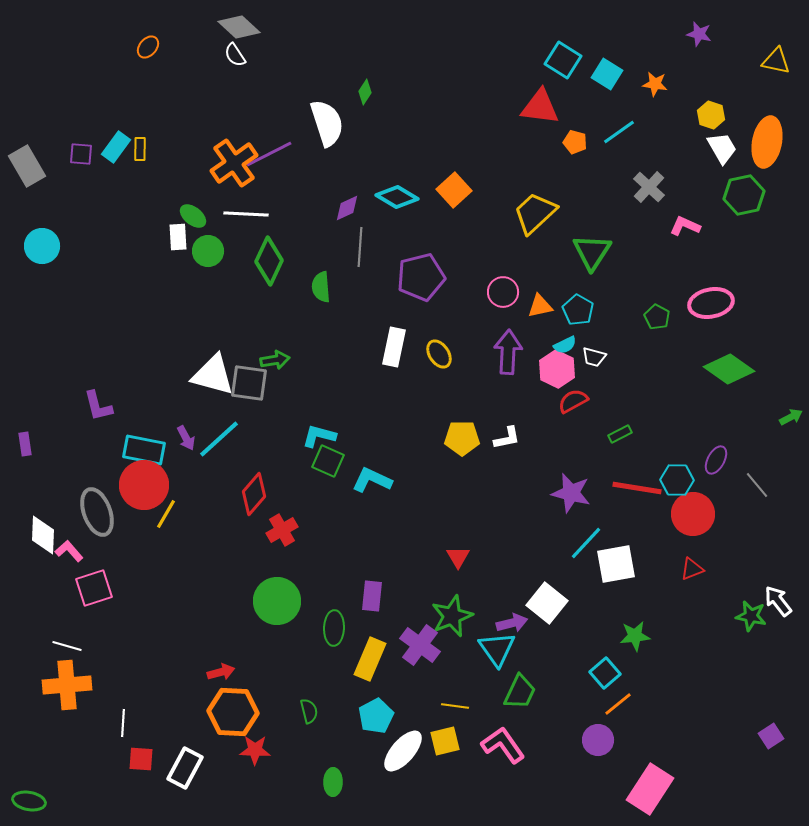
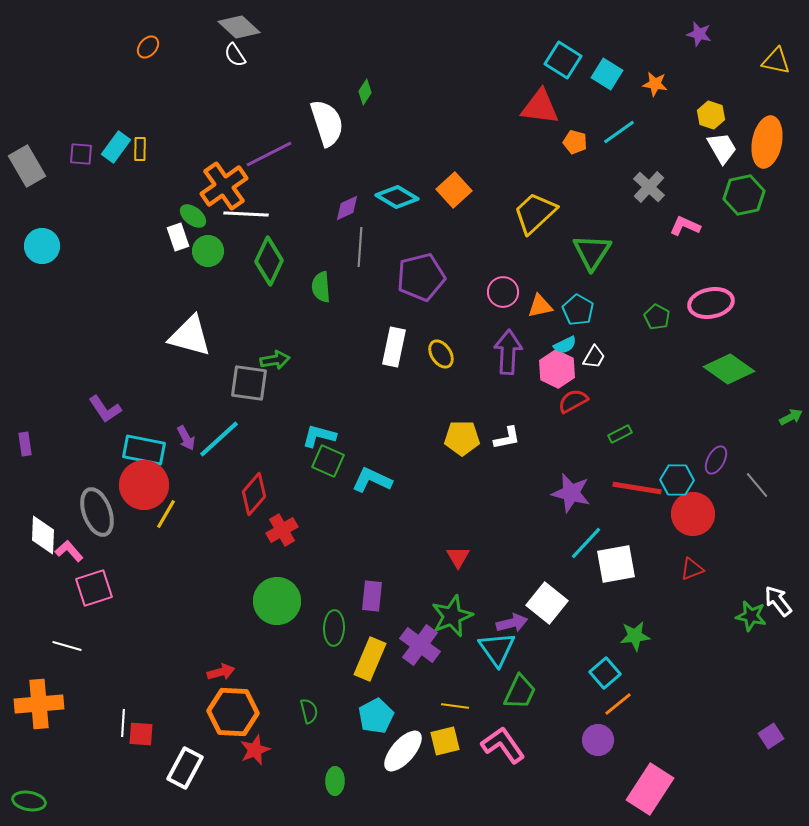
orange cross at (234, 163): moved 10 px left, 23 px down
white rectangle at (178, 237): rotated 16 degrees counterclockwise
yellow ellipse at (439, 354): moved 2 px right
white trapezoid at (594, 357): rotated 75 degrees counterclockwise
white triangle at (213, 375): moved 23 px left, 39 px up
purple L-shape at (98, 406): moved 7 px right, 3 px down; rotated 20 degrees counterclockwise
orange cross at (67, 685): moved 28 px left, 19 px down
red star at (255, 750): rotated 24 degrees counterclockwise
red square at (141, 759): moved 25 px up
green ellipse at (333, 782): moved 2 px right, 1 px up
